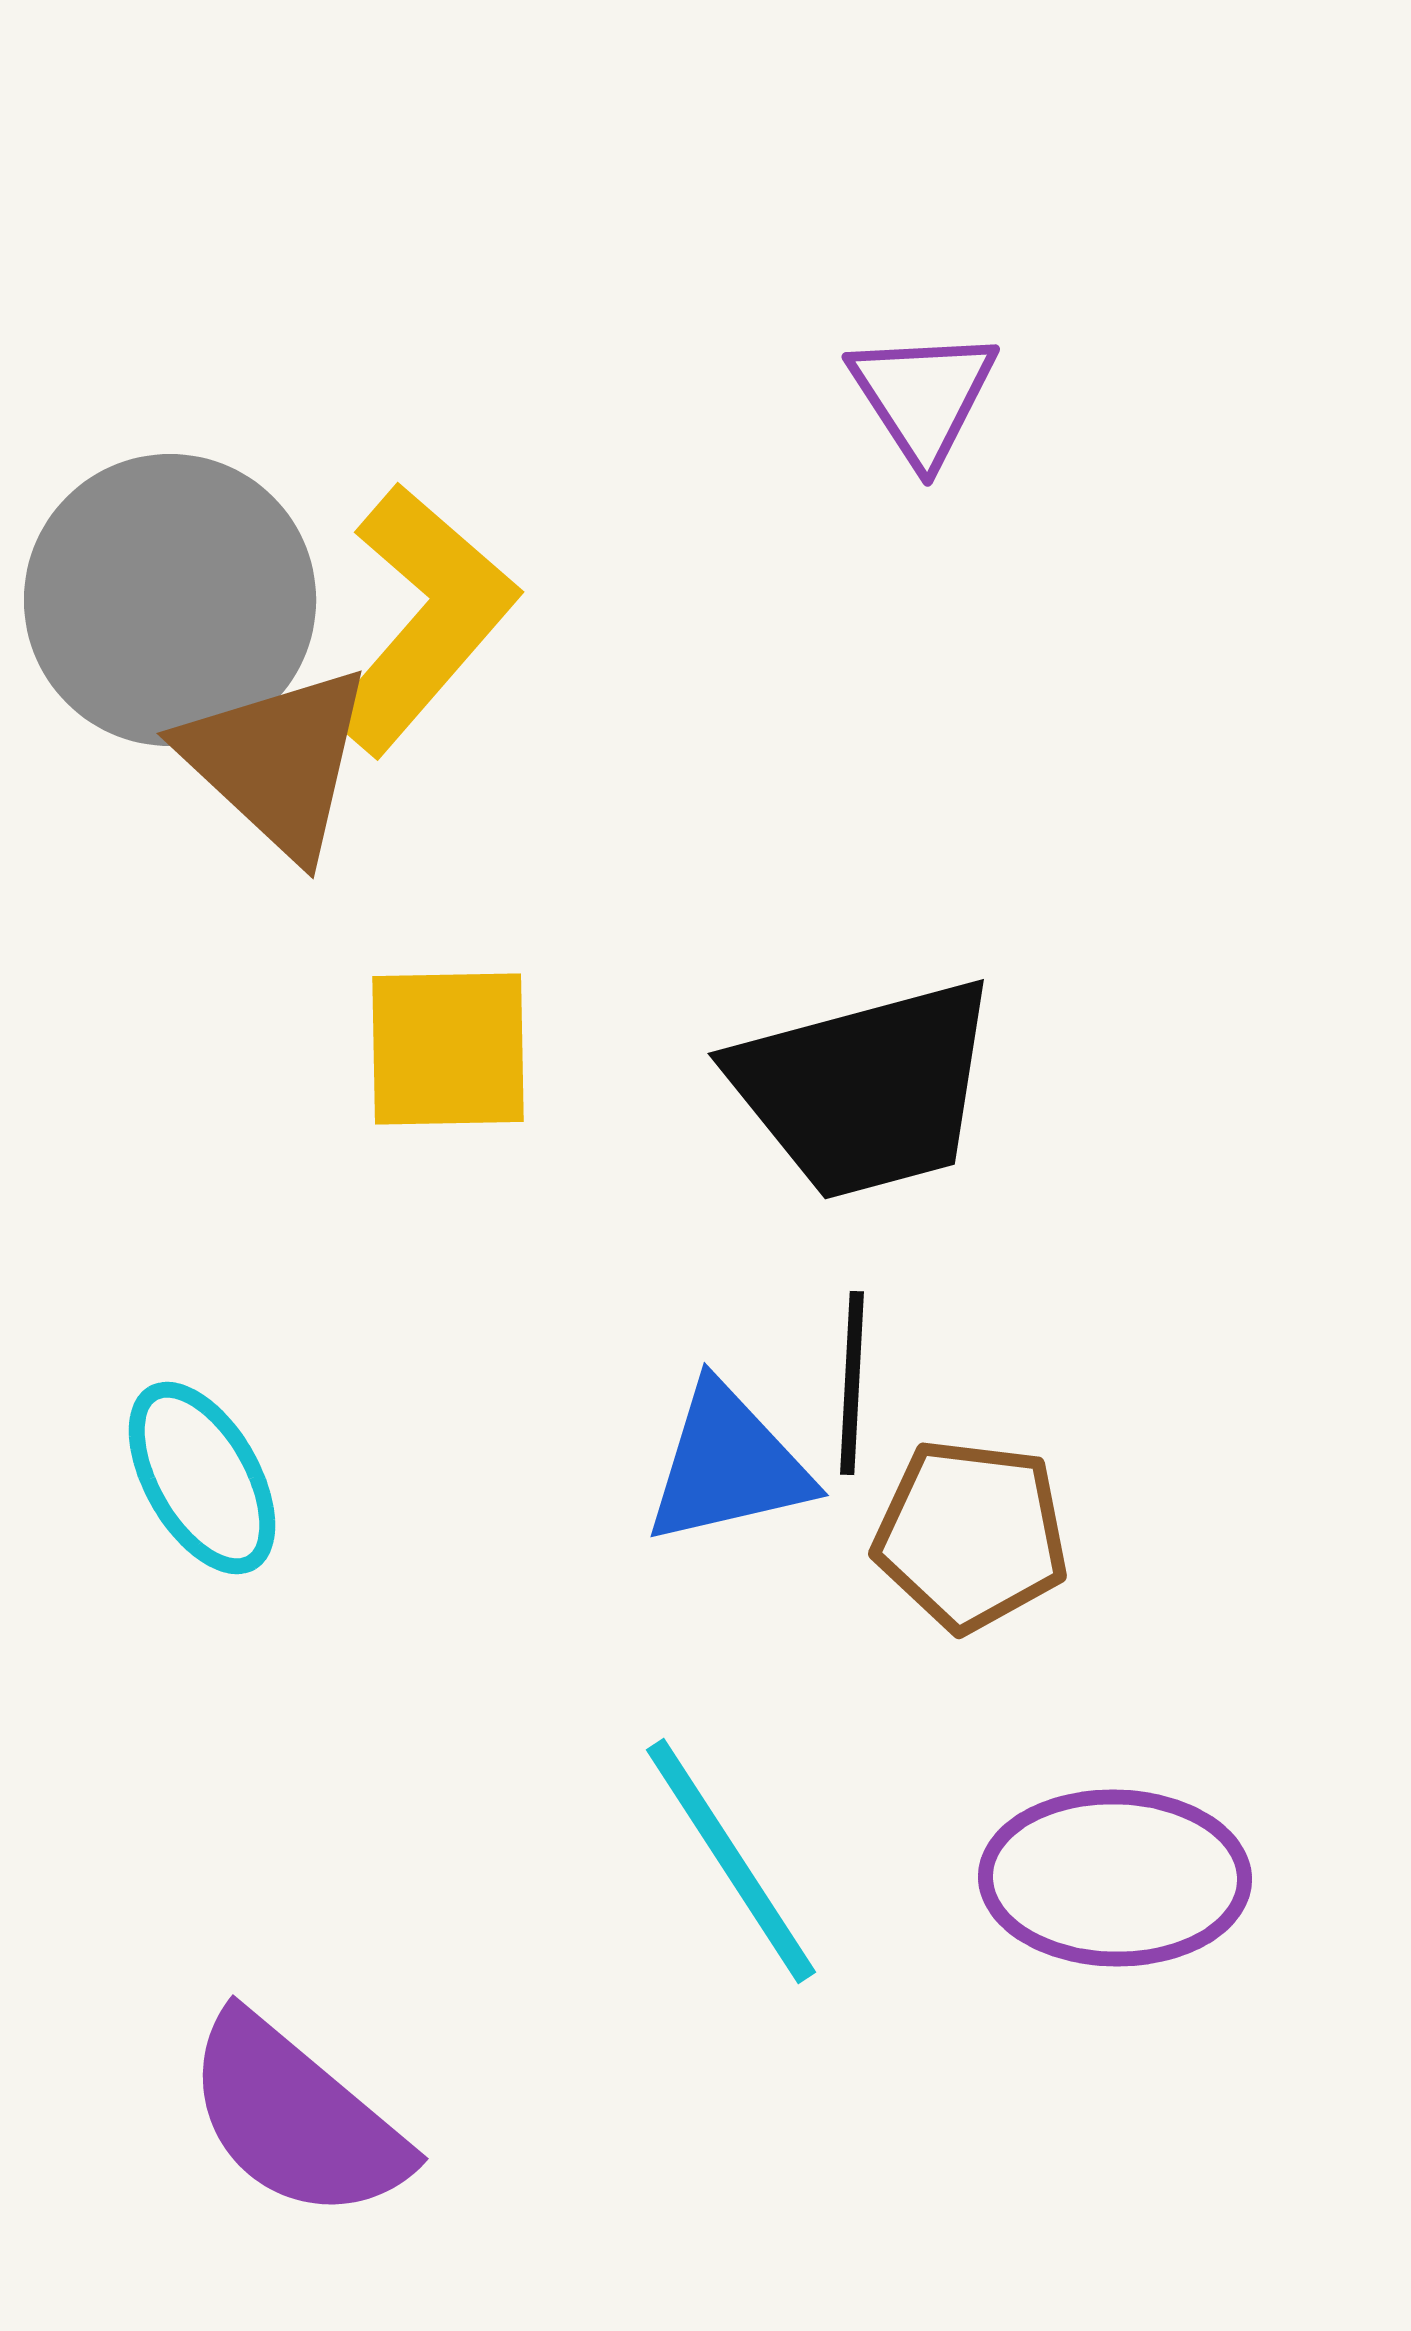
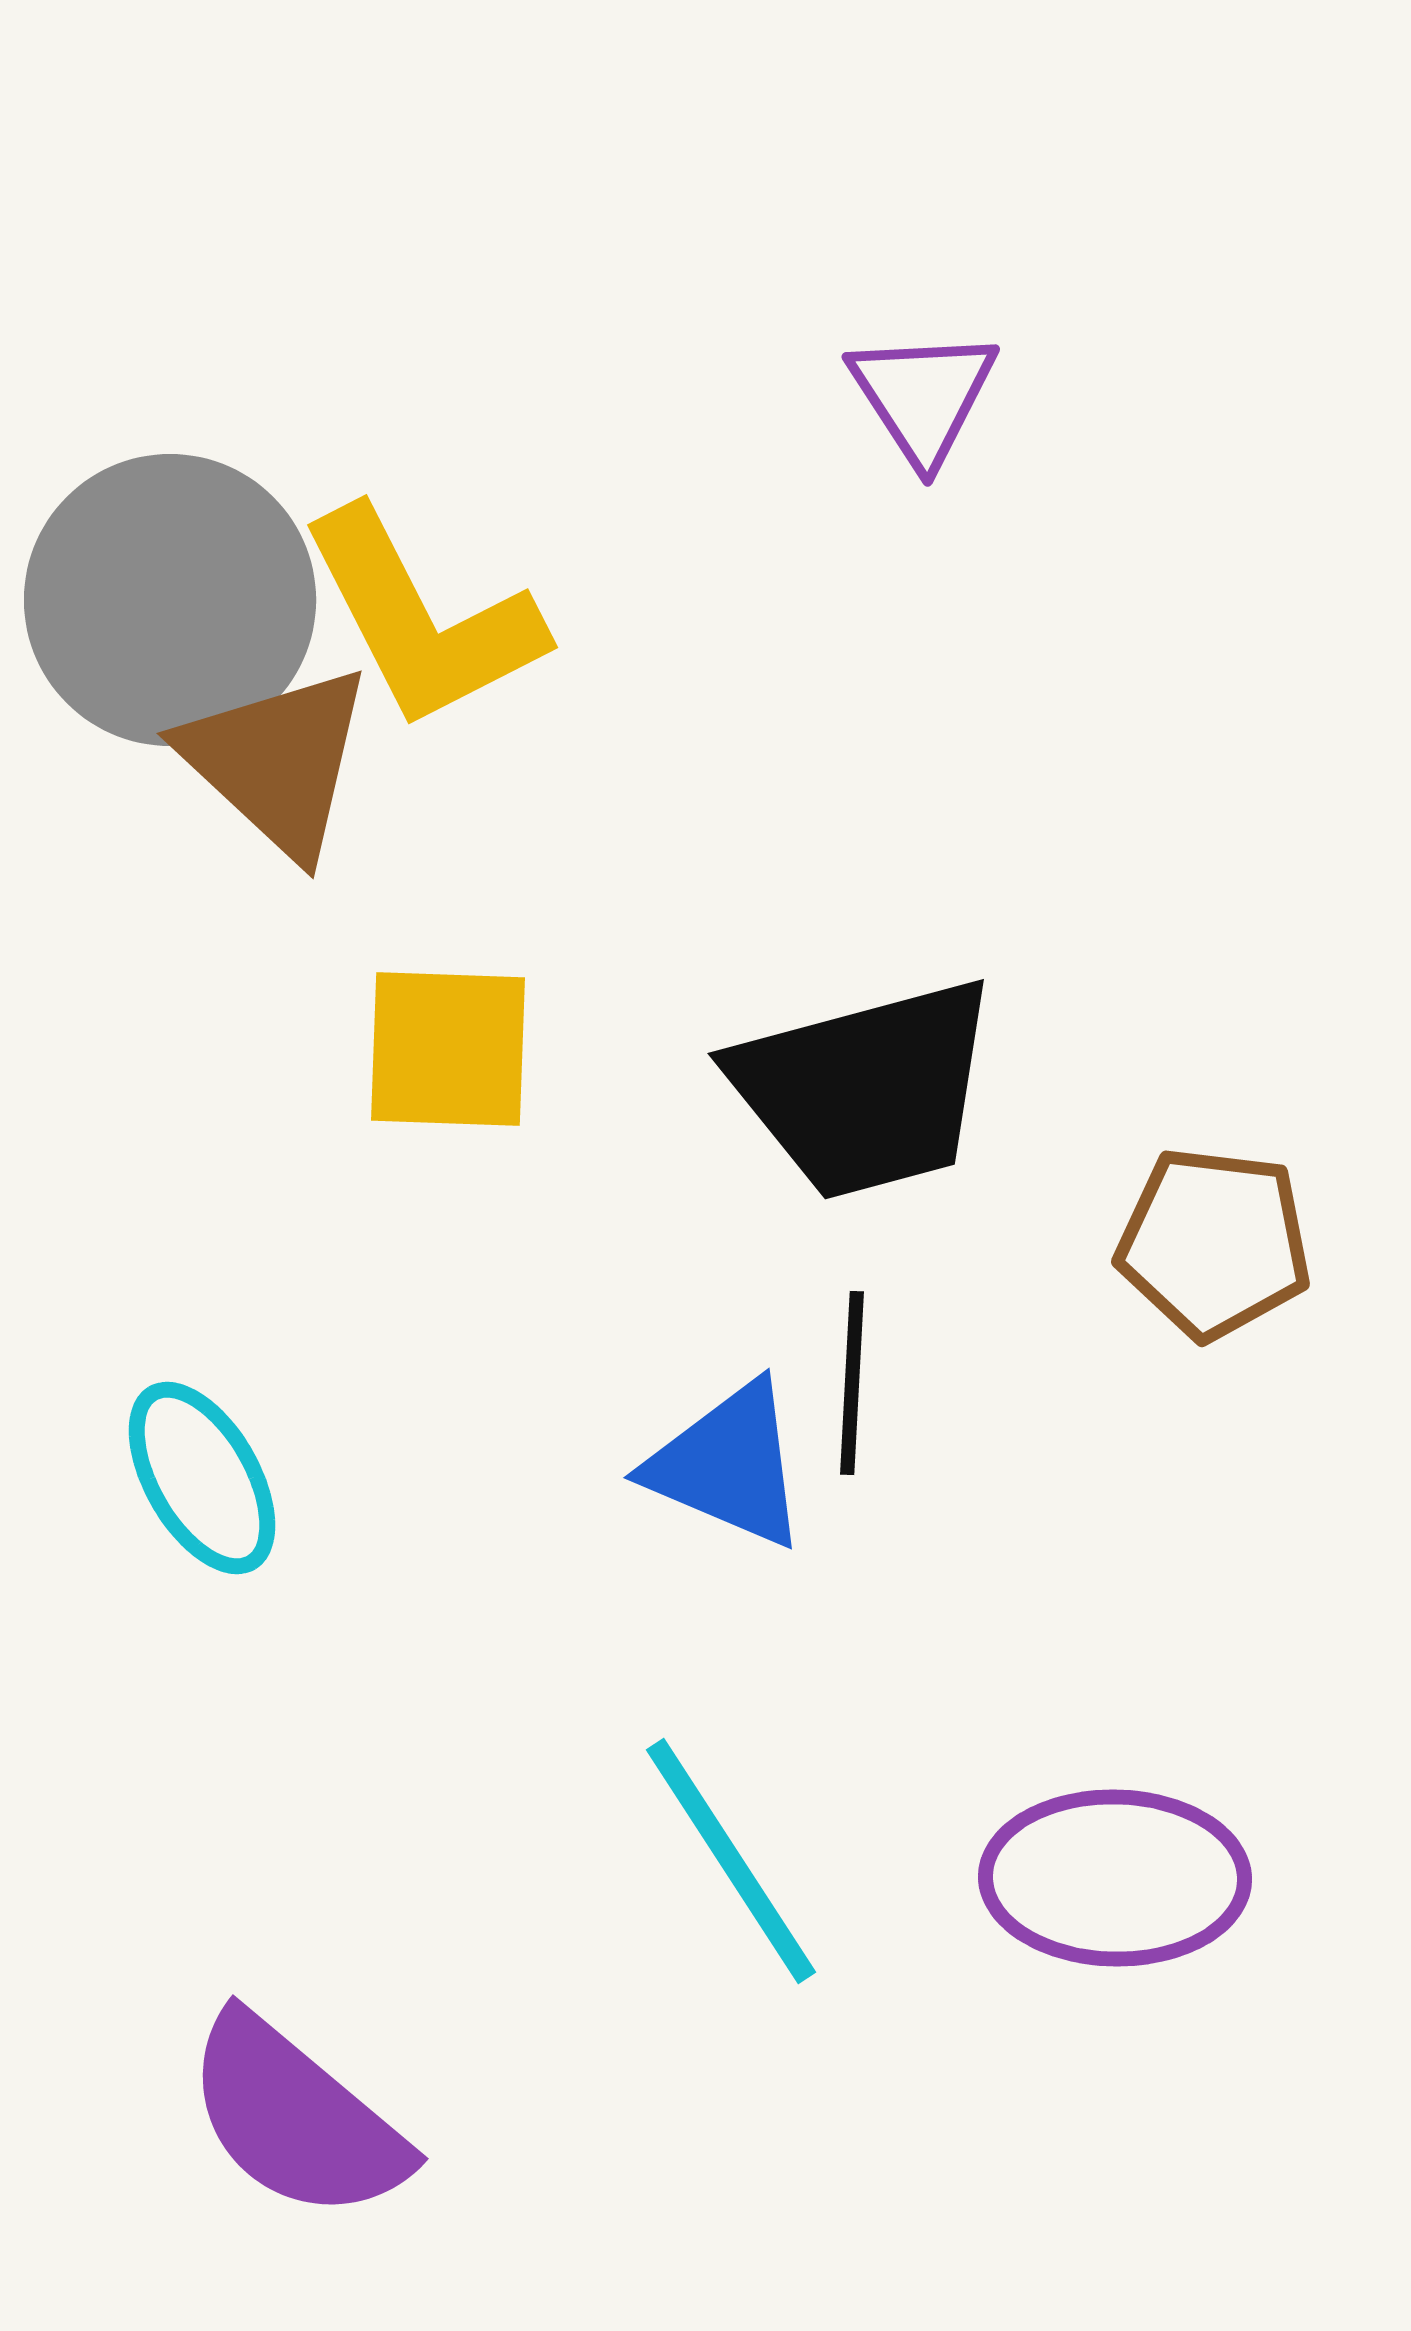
yellow L-shape: rotated 112 degrees clockwise
yellow square: rotated 3 degrees clockwise
blue triangle: rotated 36 degrees clockwise
brown pentagon: moved 243 px right, 292 px up
